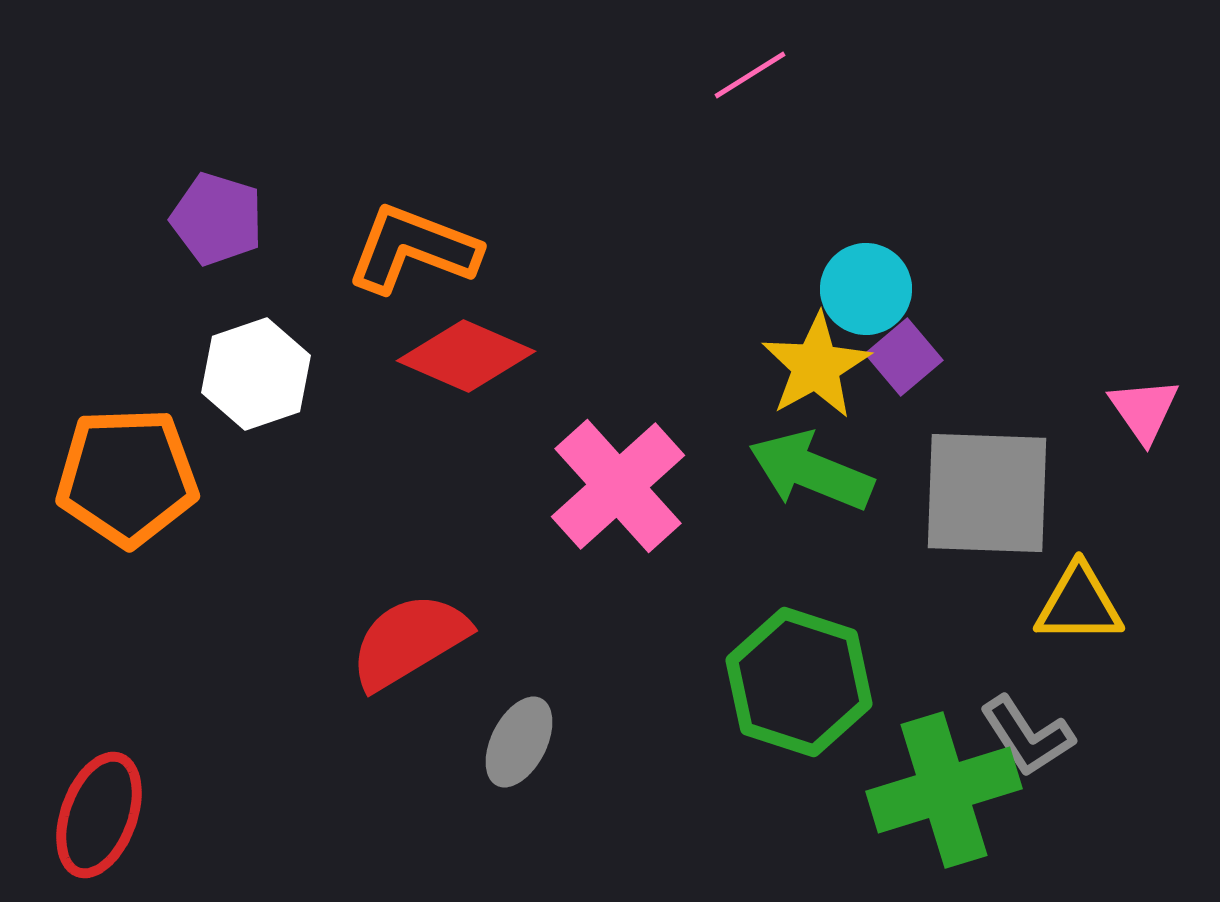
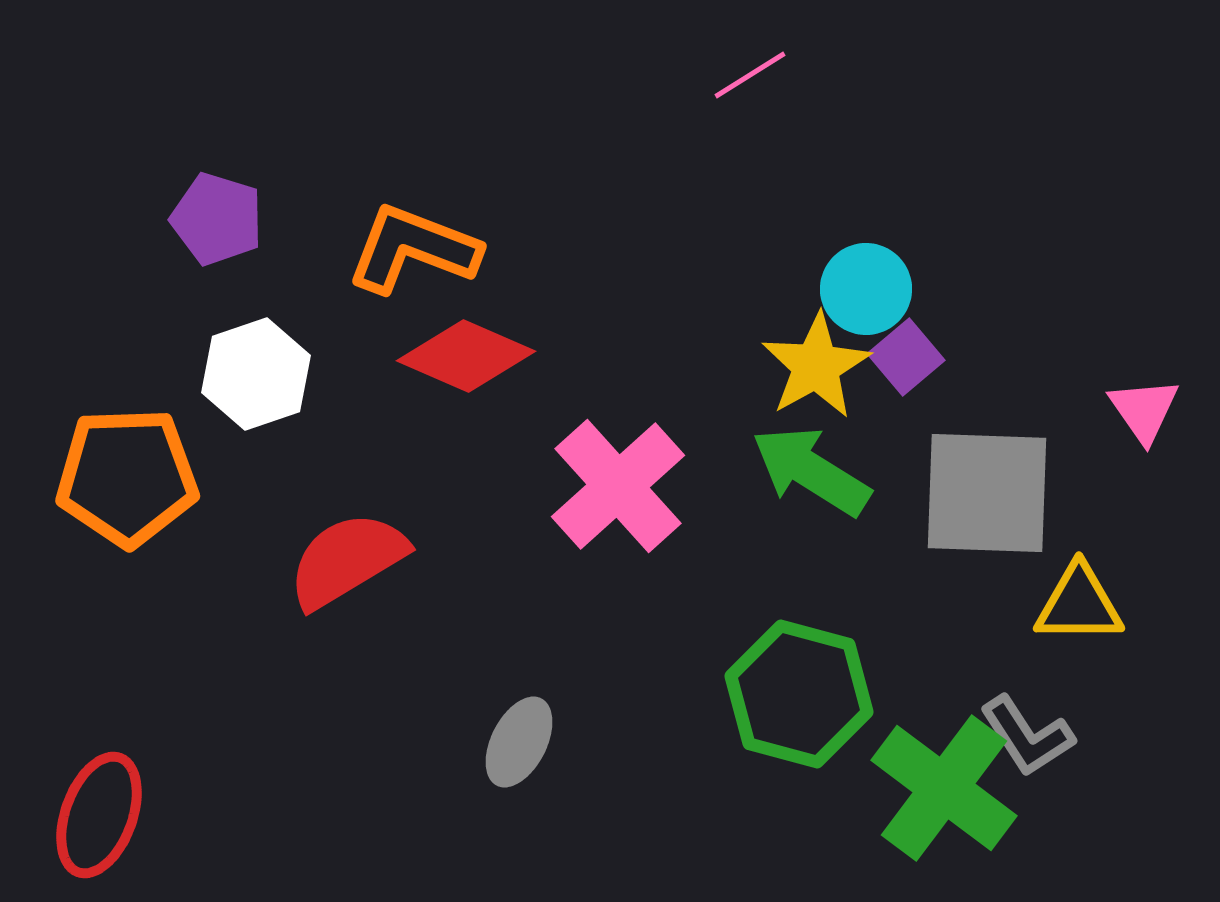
purple square: moved 2 px right
green arrow: rotated 10 degrees clockwise
red semicircle: moved 62 px left, 81 px up
green hexagon: moved 12 px down; rotated 3 degrees counterclockwise
green cross: moved 2 px up; rotated 36 degrees counterclockwise
